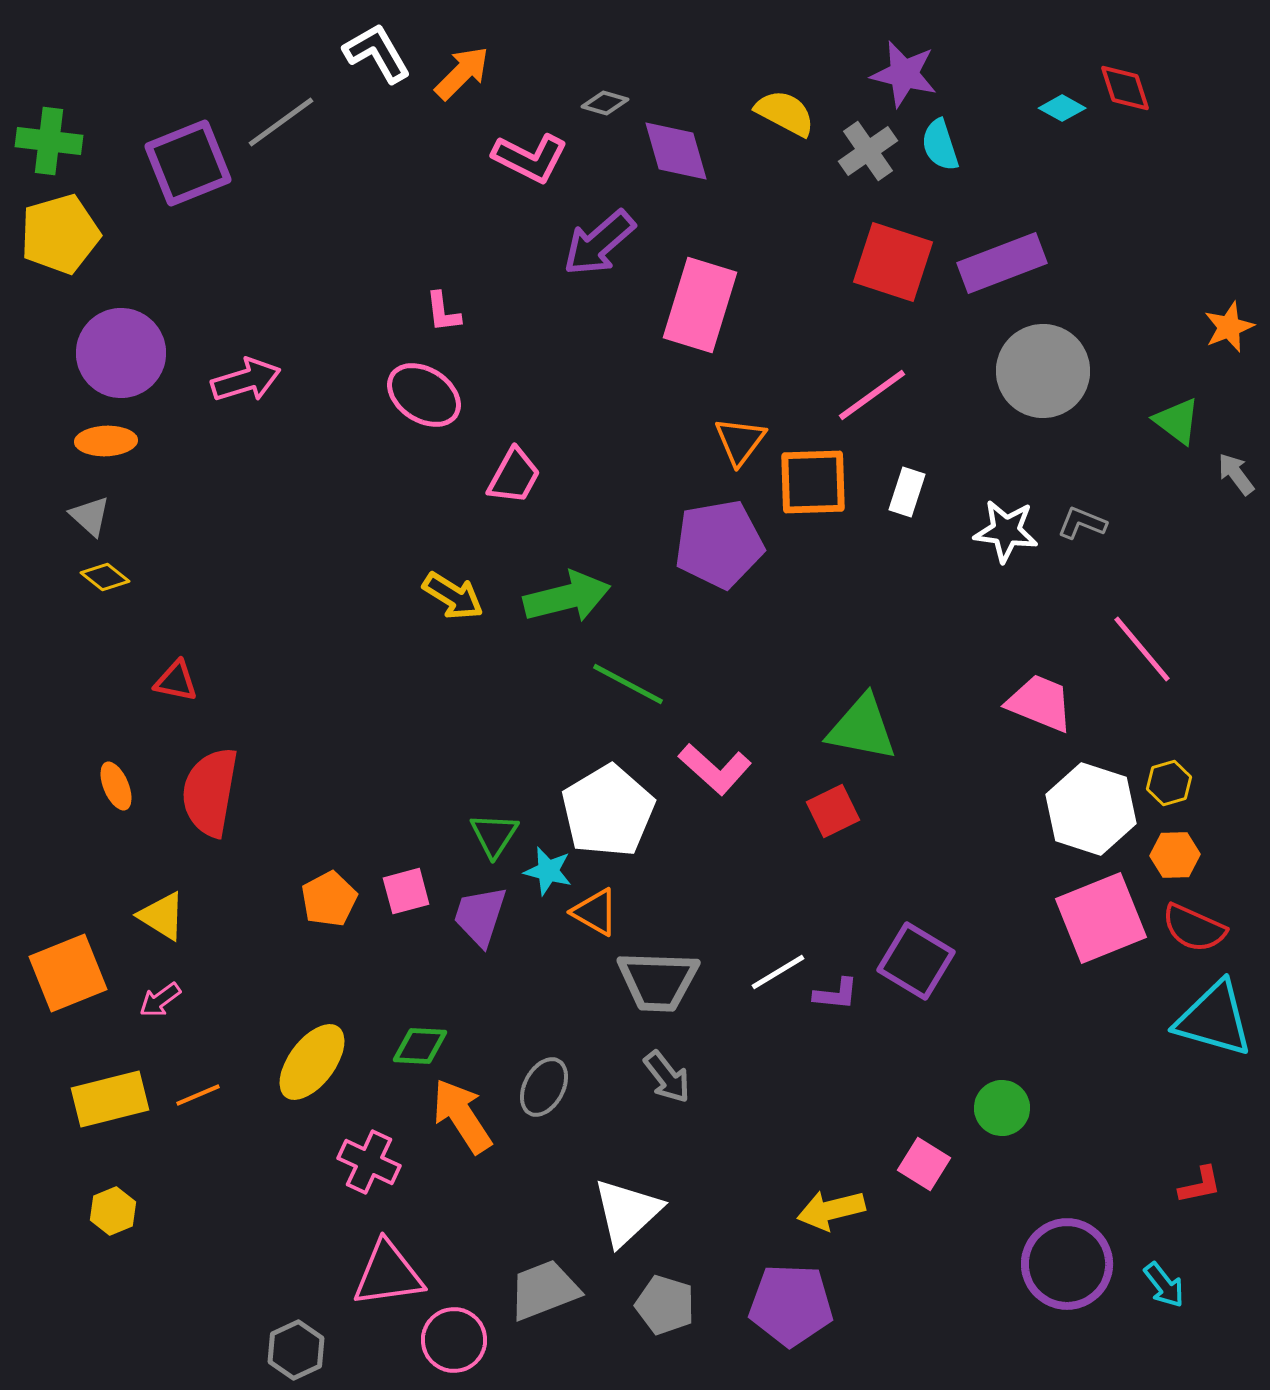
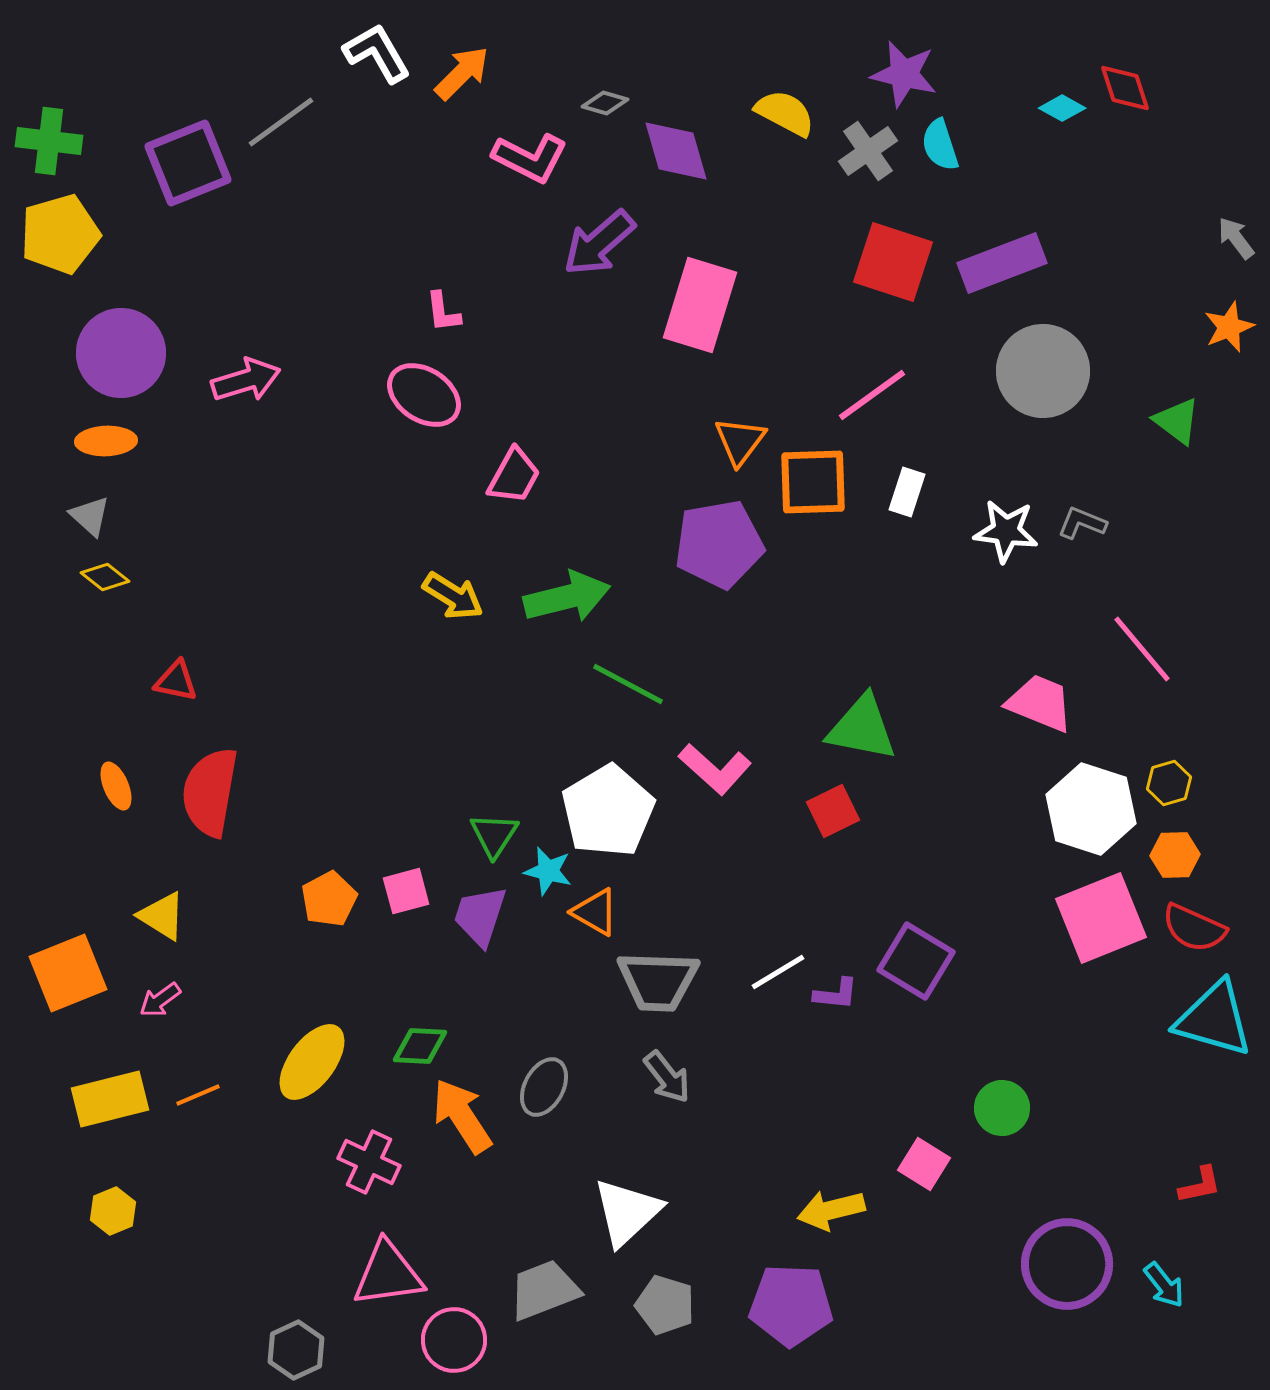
gray arrow at (1236, 474): moved 236 px up
